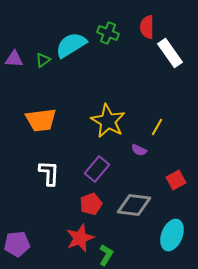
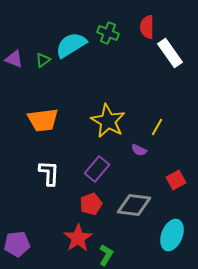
purple triangle: rotated 18 degrees clockwise
orange trapezoid: moved 2 px right
red star: moved 2 px left; rotated 12 degrees counterclockwise
